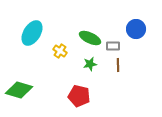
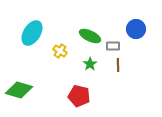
green ellipse: moved 2 px up
green star: rotated 24 degrees counterclockwise
